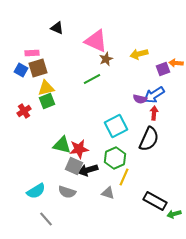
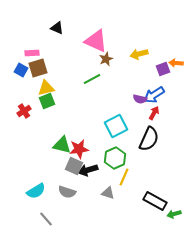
red arrow: rotated 24 degrees clockwise
